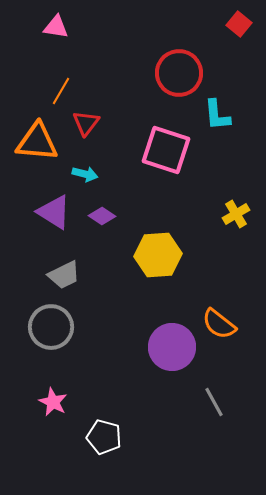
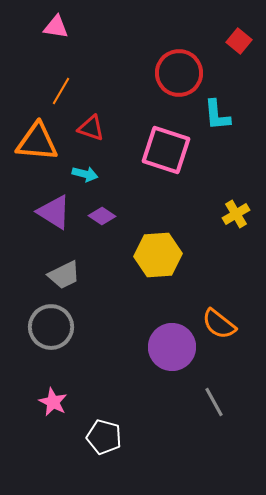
red square: moved 17 px down
red triangle: moved 5 px right, 5 px down; rotated 48 degrees counterclockwise
